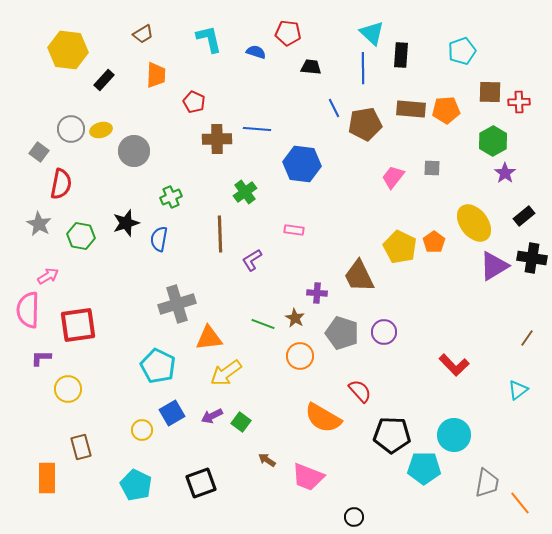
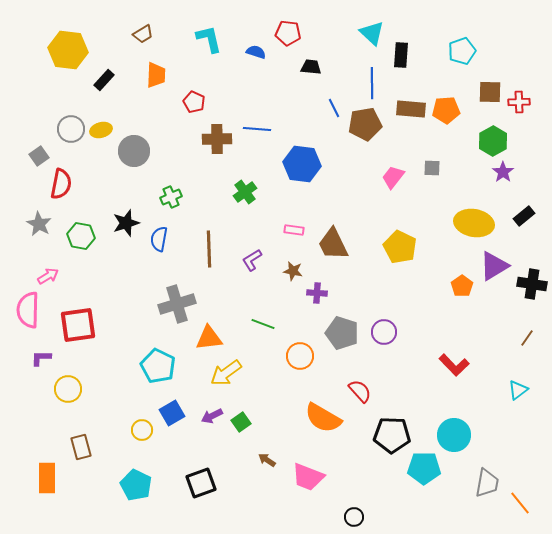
blue line at (363, 68): moved 9 px right, 15 px down
gray square at (39, 152): moved 4 px down; rotated 18 degrees clockwise
purple star at (505, 173): moved 2 px left, 1 px up
yellow ellipse at (474, 223): rotated 42 degrees counterclockwise
brown line at (220, 234): moved 11 px left, 15 px down
orange pentagon at (434, 242): moved 28 px right, 44 px down
black cross at (532, 258): moved 26 px down
brown trapezoid at (359, 276): moved 26 px left, 32 px up
brown star at (295, 318): moved 2 px left, 47 px up; rotated 18 degrees counterclockwise
green square at (241, 422): rotated 18 degrees clockwise
